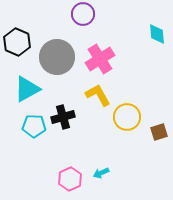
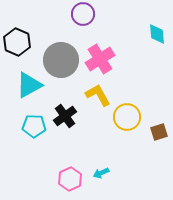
gray circle: moved 4 px right, 3 px down
cyan triangle: moved 2 px right, 4 px up
black cross: moved 2 px right, 1 px up; rotated 20 degrees counterclockwise
